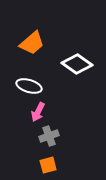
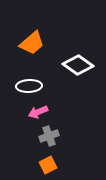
white diamond: moved 1 px right, 1 px down
white ellipse: rotated 20 degrees counterclockwise
pink arrow: rotated 42 degrees clockwise
orange square: rotated 12 degrees counterclockwise
